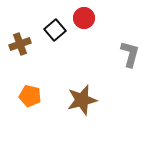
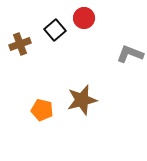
gray L-shape: rotated 84 degrees counterclockwise
orange pentagon: moved 12 px right, 14 px down
